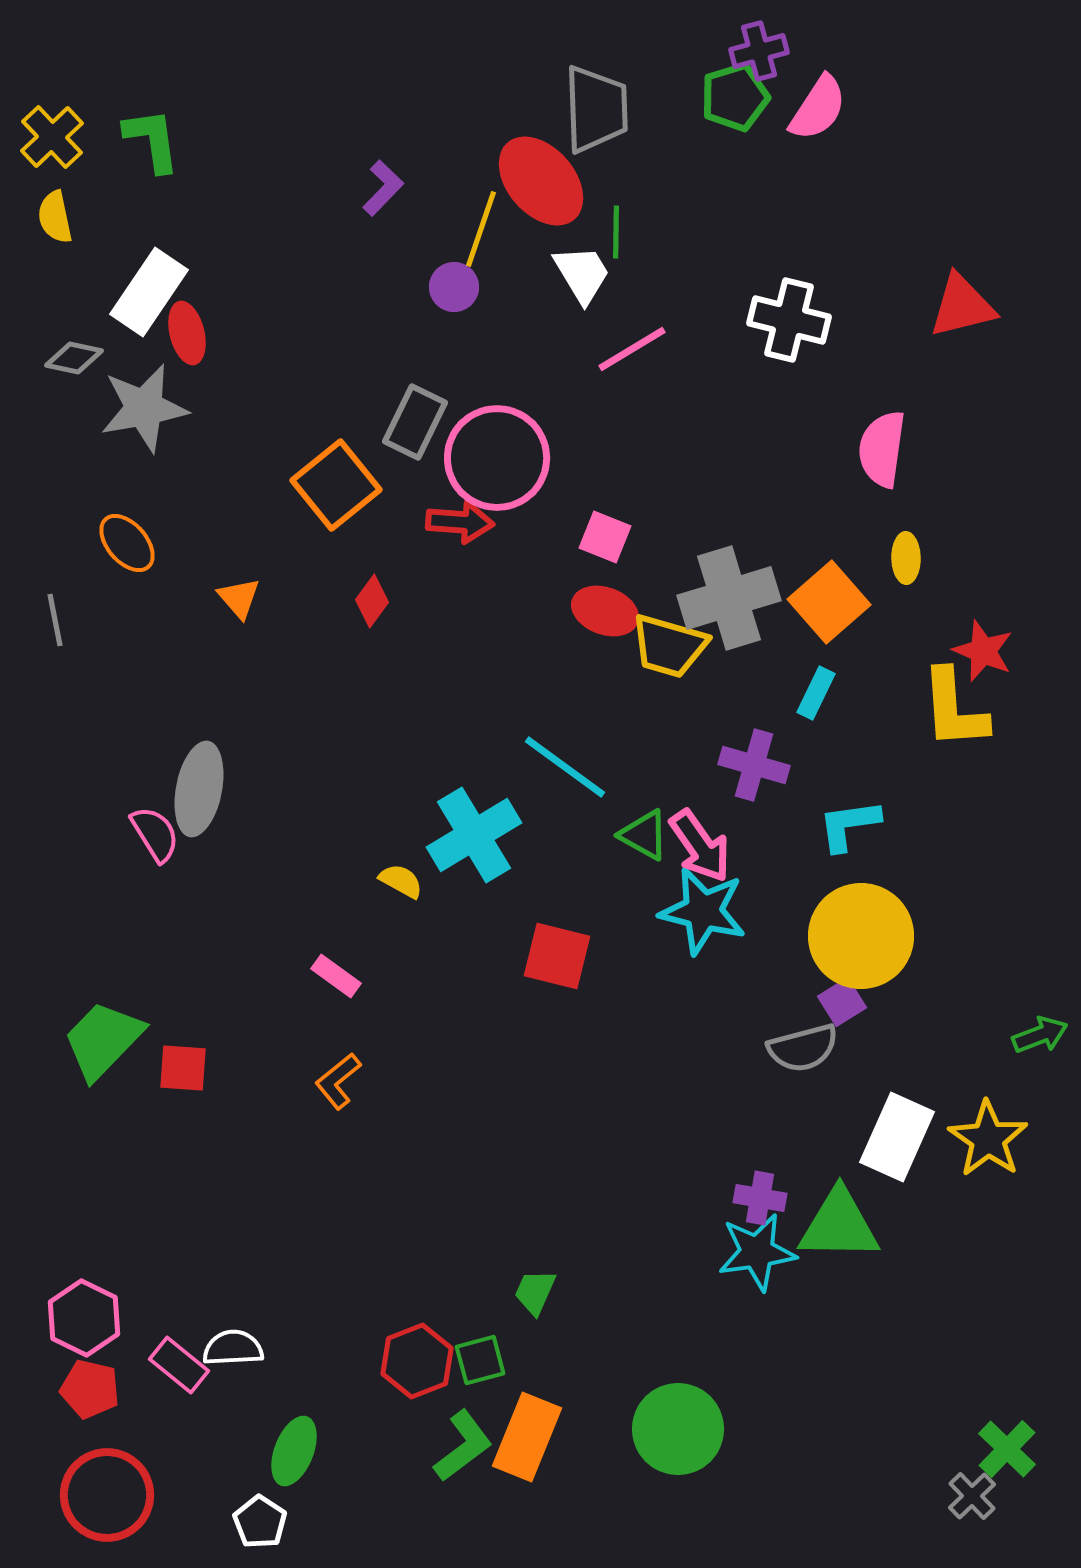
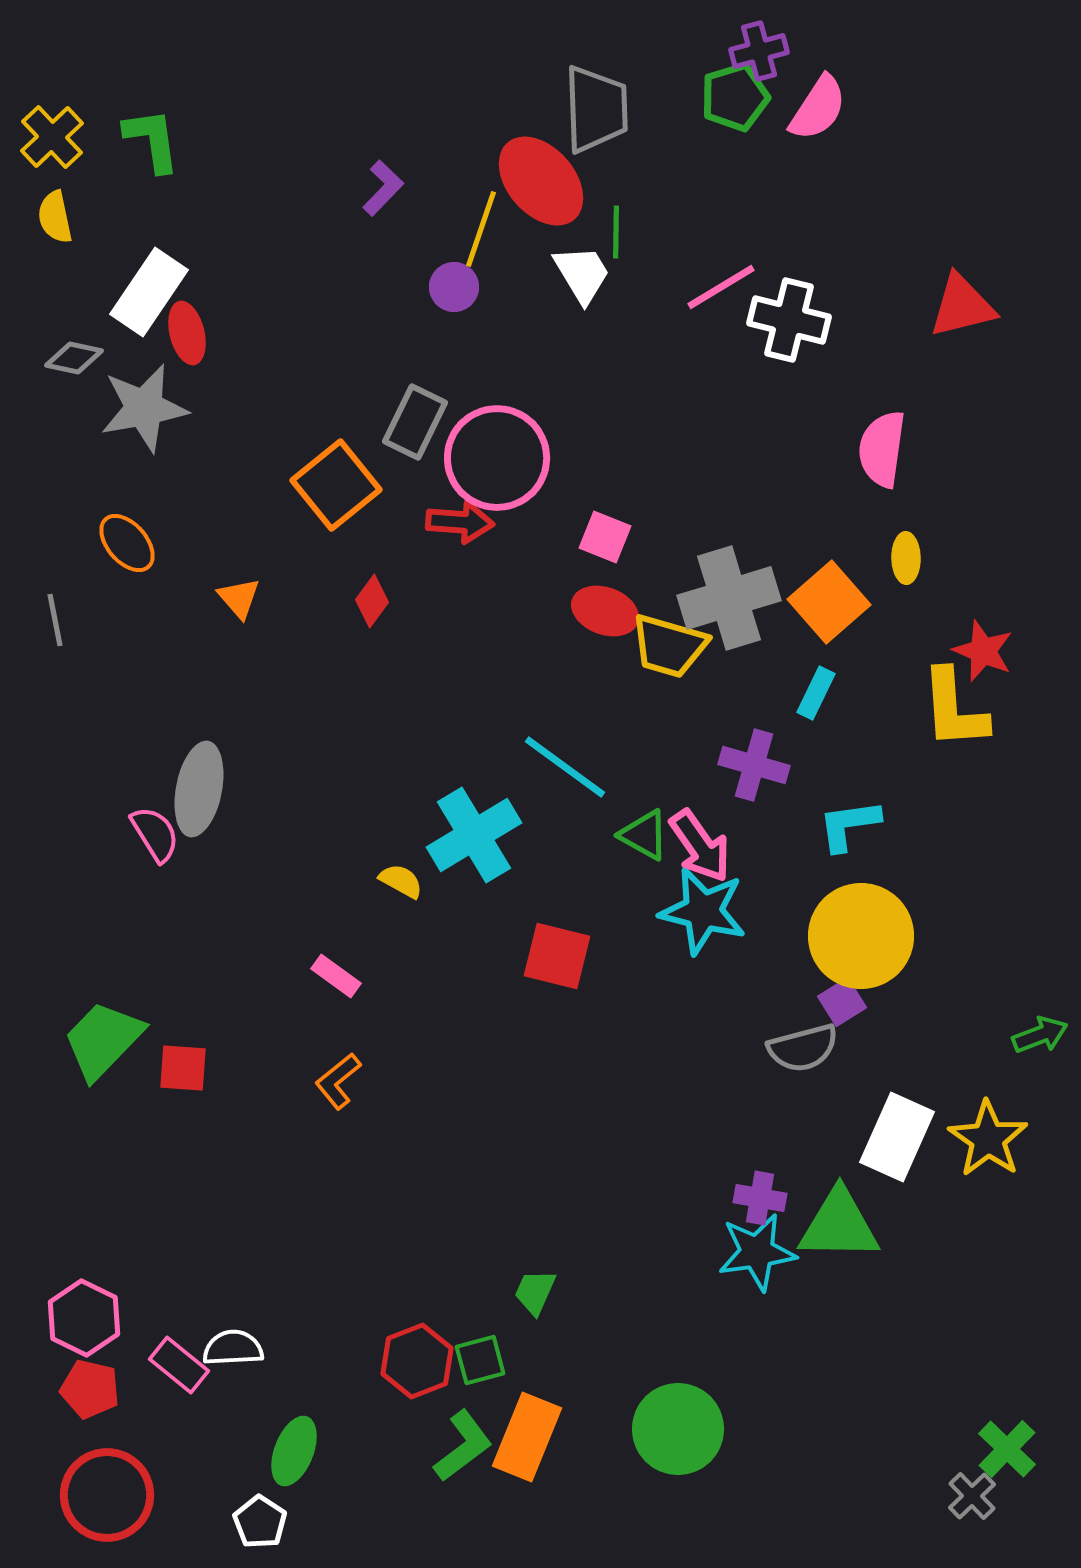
pink line at (632, 349): moved 89 px right, 62 px up
